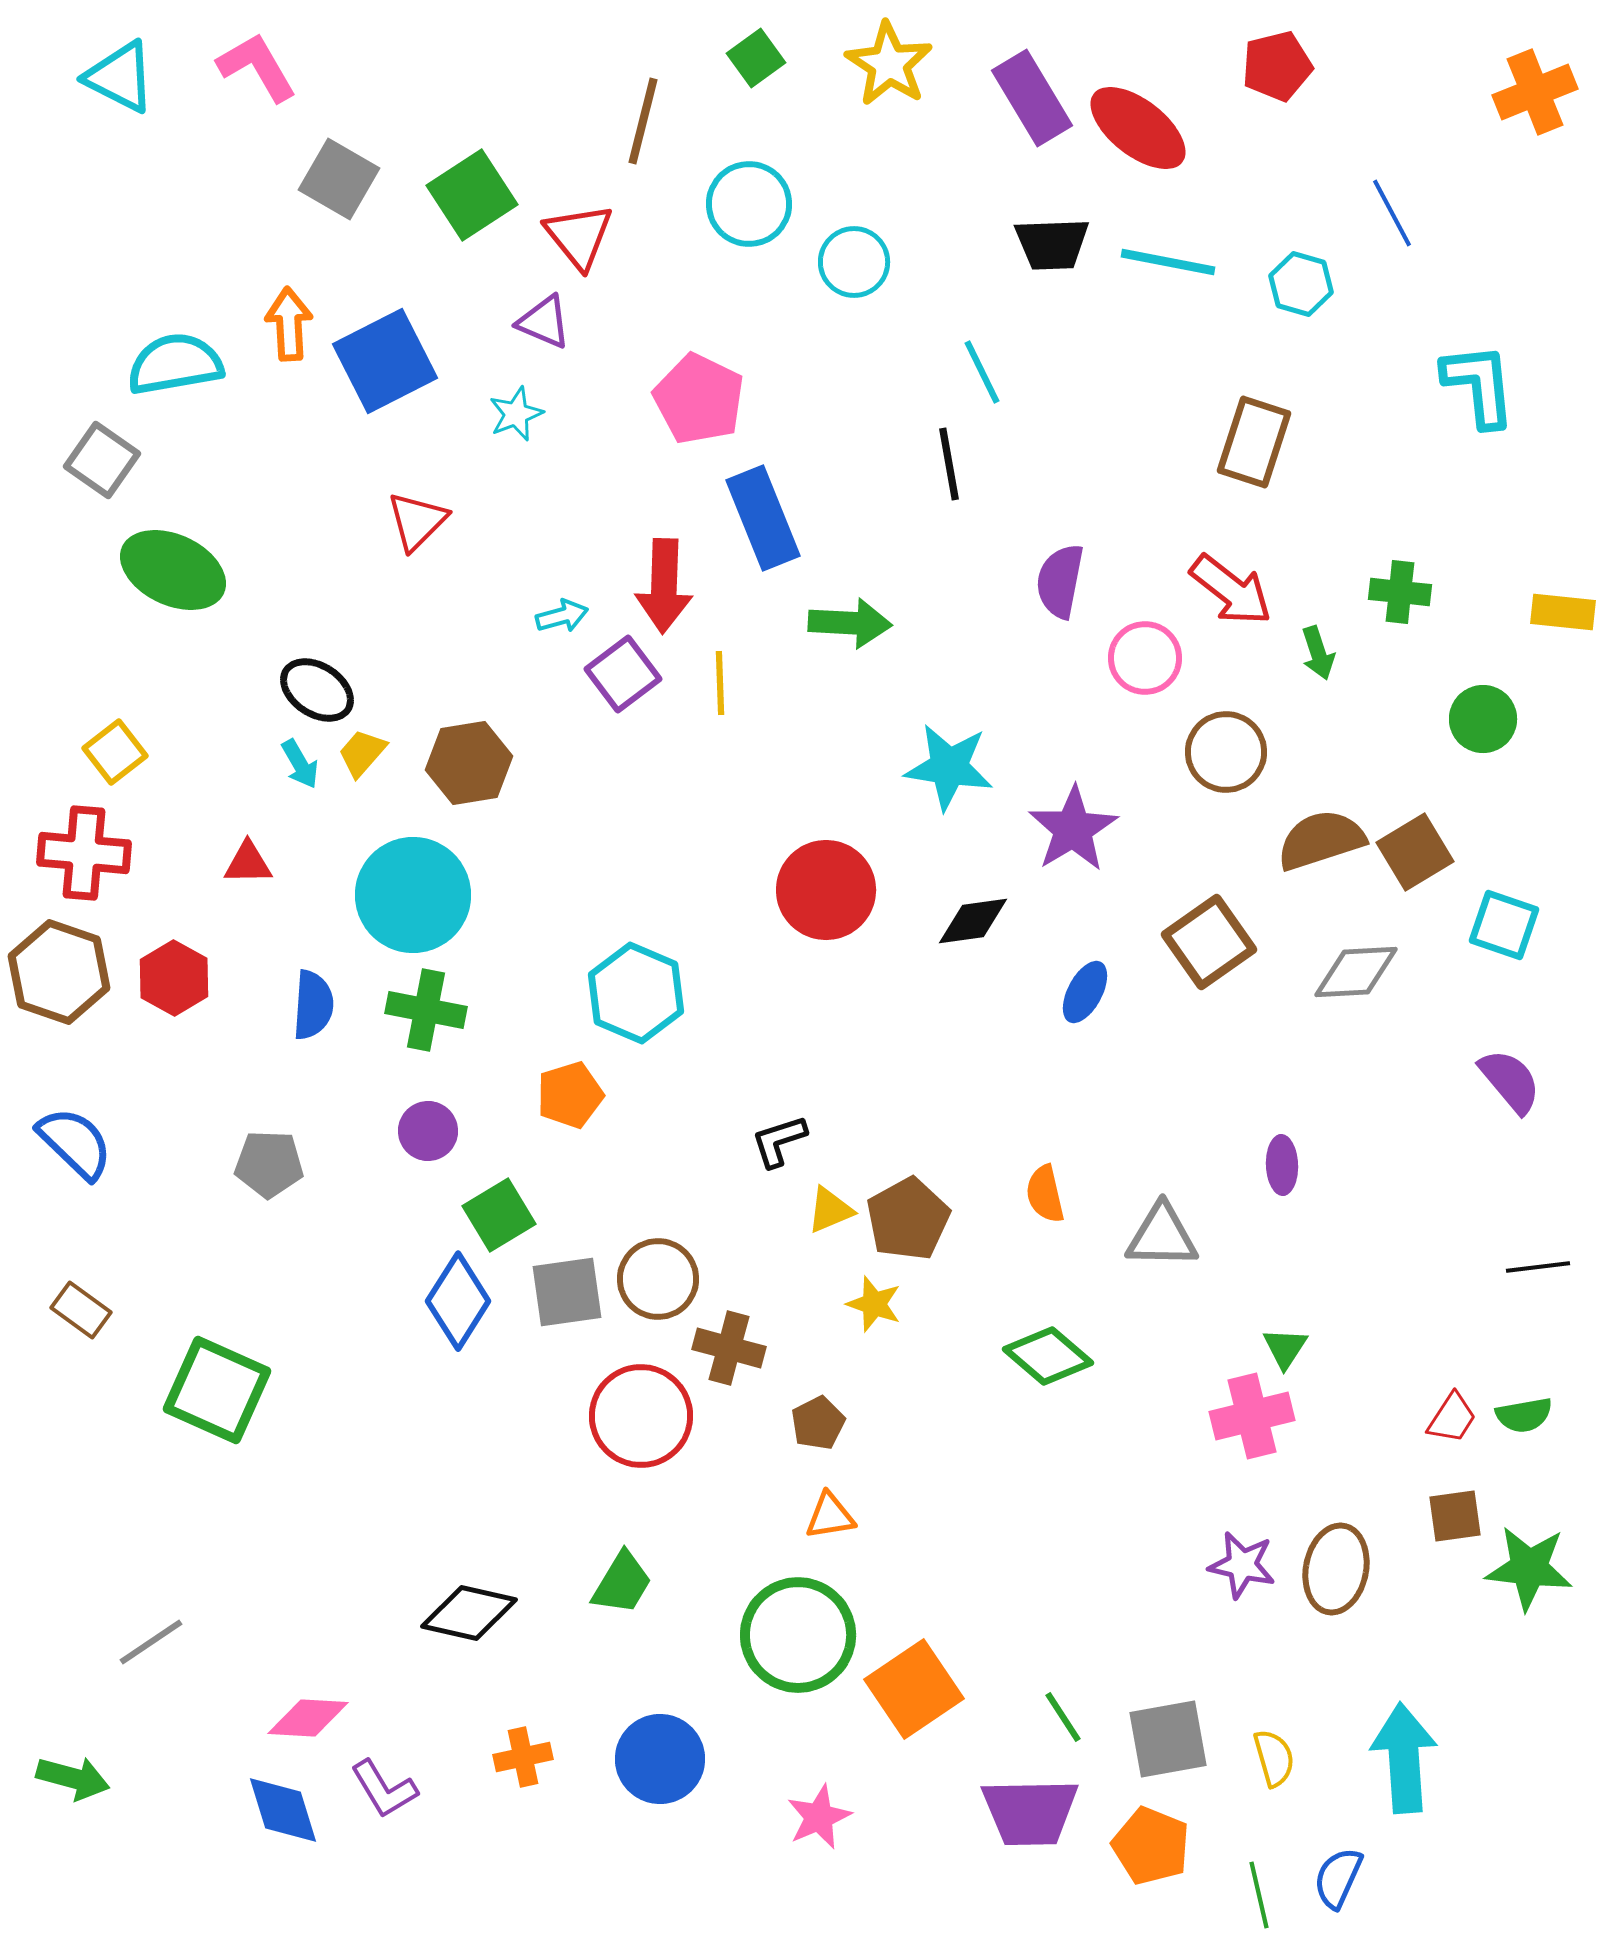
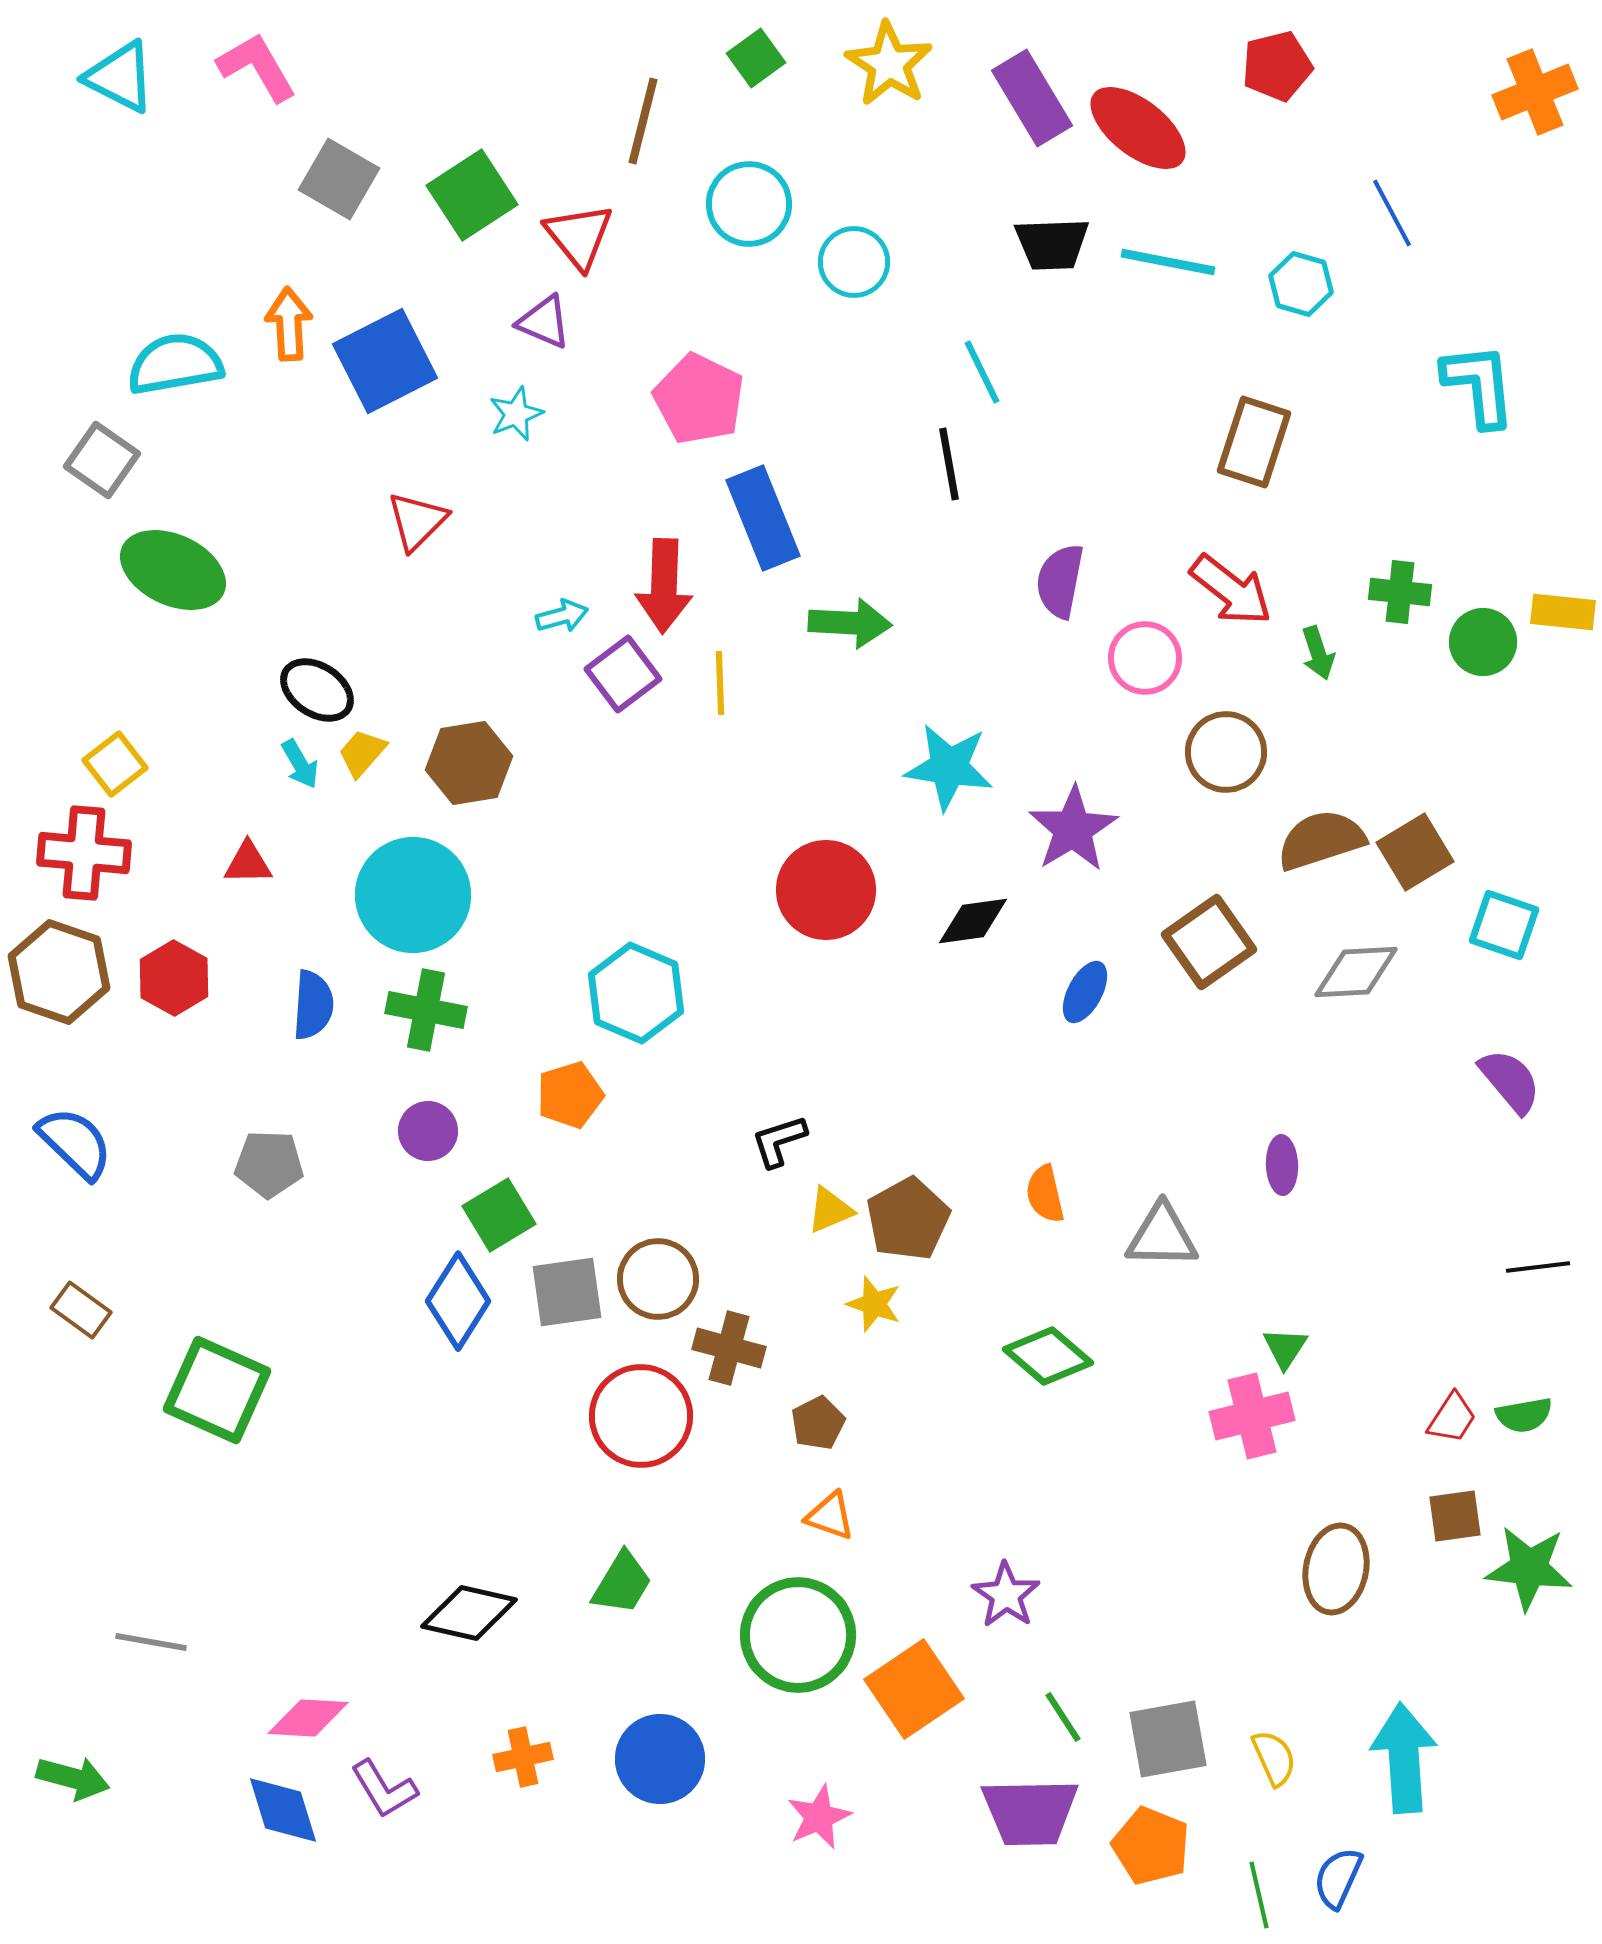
green circle at (1483, 719): moved 77 px up
yellow square at (115, 752): moved 12 px down
orange triangle at (830, 1516): rotated 28 degrees clockwise
purple star at (1242, 1565): moved 236 px left, 30 px down; rotated 22 degrees clockwise
gray line at (151, 1642): rotated 44 degrees clockwise
yellow semicircle at (1274, 1758): rotated 8 degrees counterclockwise
